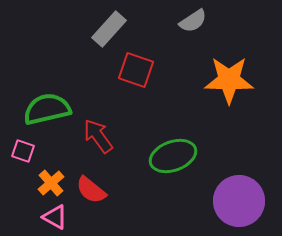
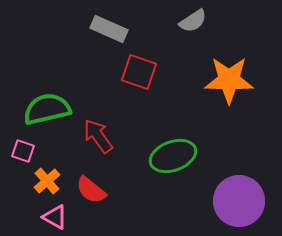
gray rectangle: rotated 72 degrees clockwise
red square: moved 3 px right, 2 px down
orange cross: moved 4 px left, 2 px up
